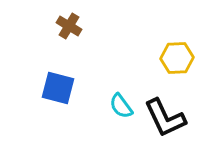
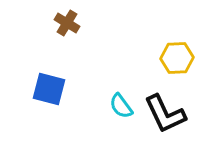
brown cross: moved 2 px left, 3 px up
blue square: moved 9 px left, 1 px down
black L-shape: moved 4 px up
